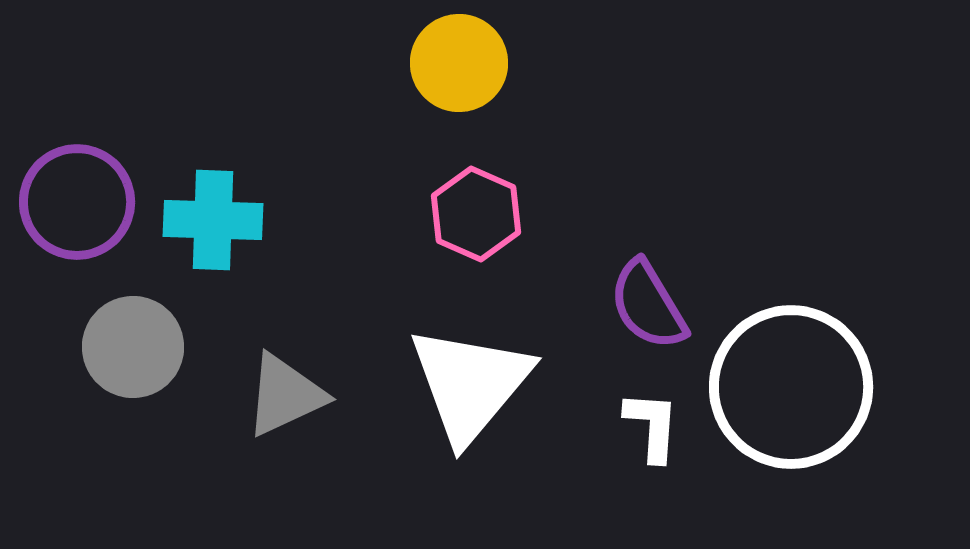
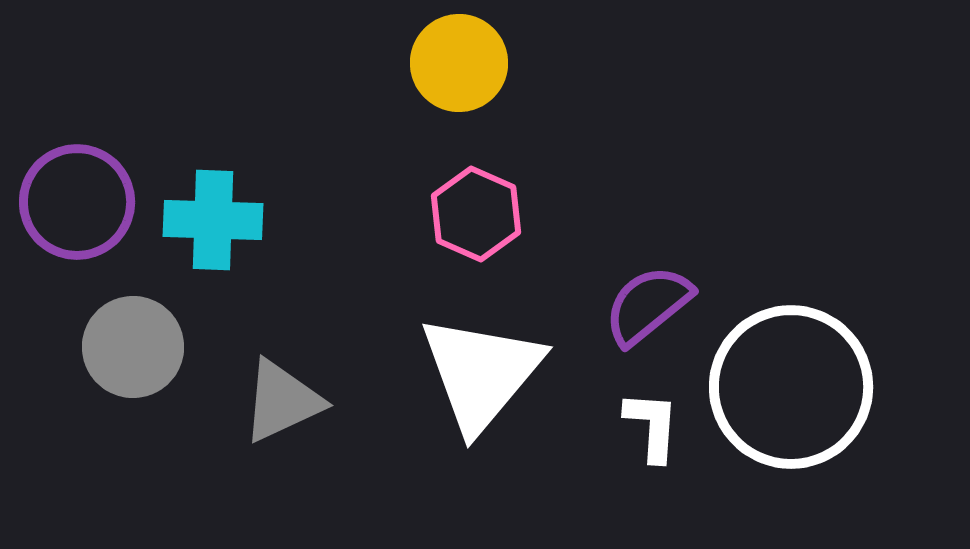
purple semicircle: rotated 82 degrees clockwise
white triangle: moved 11 px right, 11 px up
gray triangle: moved 3 px left, 6 px down
